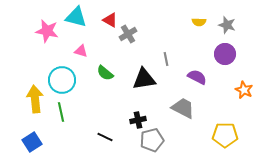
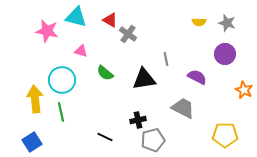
gray star: moved 2 px up
gray cross: rotated 24 degrees counterclockwise
gray pentagon: moved 1 px right
